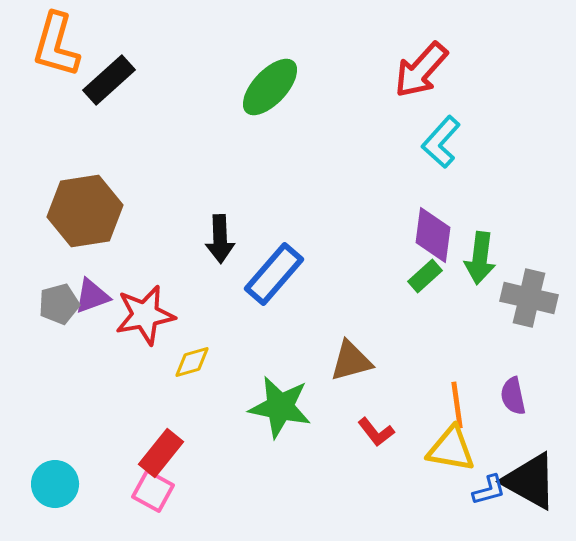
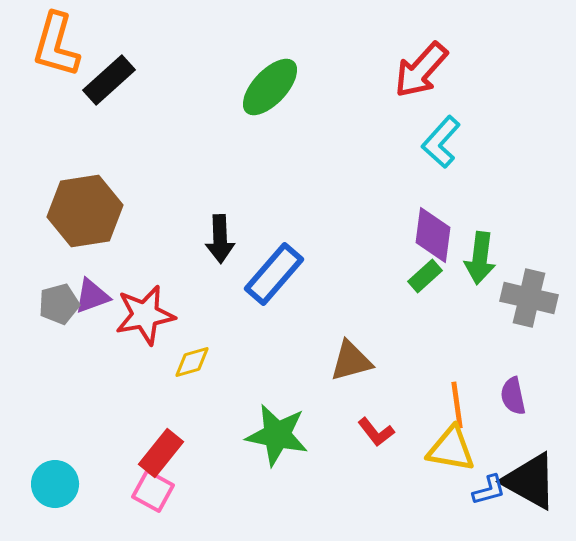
green star: moved 3 px left, 28 px down
